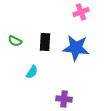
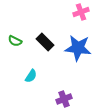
black rectangle: rotated 48 degrees counterclockwise
blue star: moved 2 px right
cyan semicircle: moved 1 px left, 4 px down
purple cross: rotated 28 degrees counterclockwise
